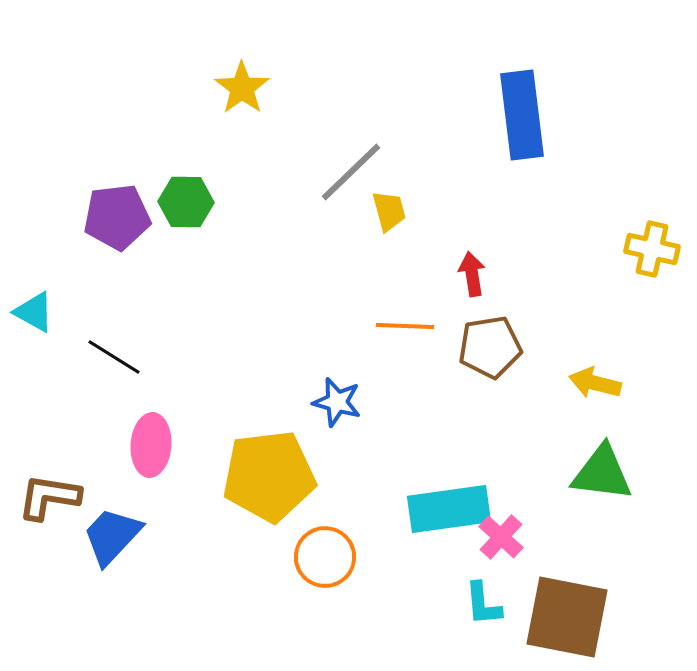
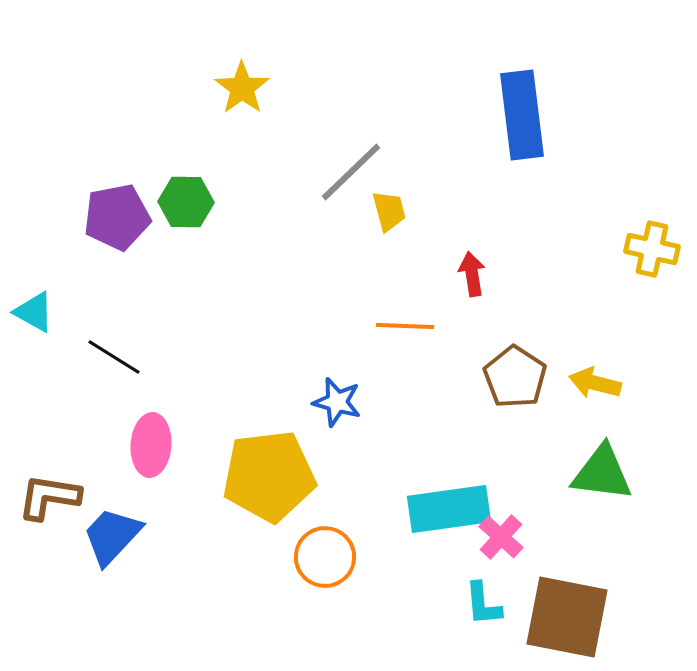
purple pentagon: rotated 4 degrees counterclockwise
brown pentagon: moved 25 px right, 30 px down; rotated 30 degrees counterclockwise
